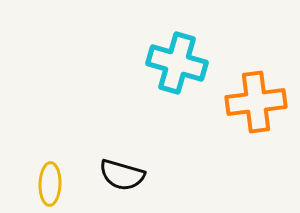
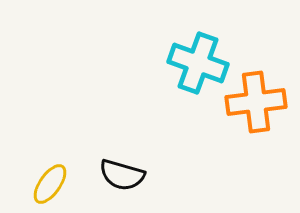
cyan cross: moved 21 px right; rotated 4 degrees clockwise
yellow ellipse: rotated 33 degrees clockwise
